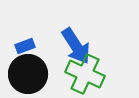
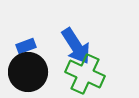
blue rectangle: moved 1 px right
black circle: moved 2 px up
